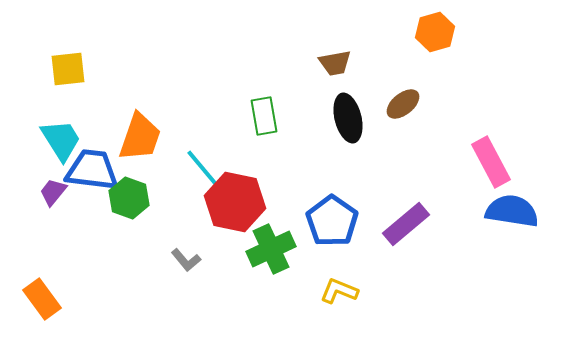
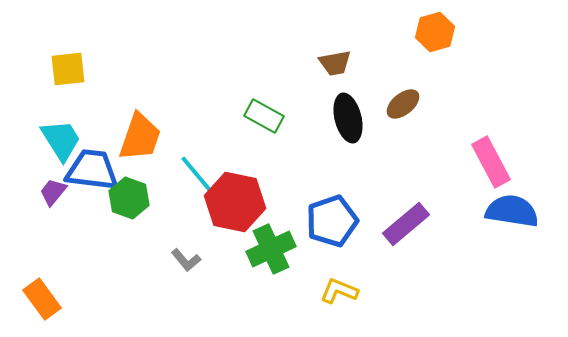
green rectangle: rotated 51 degrees counterclockwise
cyan line: moved 6 px left, 6 px down
blue pentagon: rotated 18 degrees clockwise
